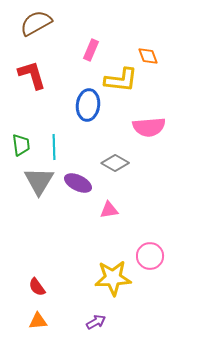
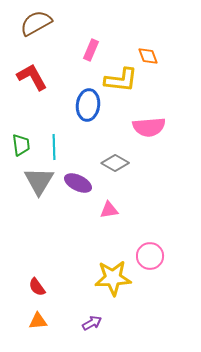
red L-shape: moved 2 px down; rotated 12 degrees counterclockwise
purple arrow: moved 4 px left, 1 px down
